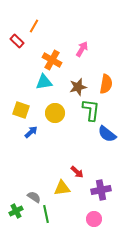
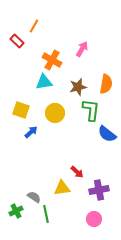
purple cross: moved 2 px left
